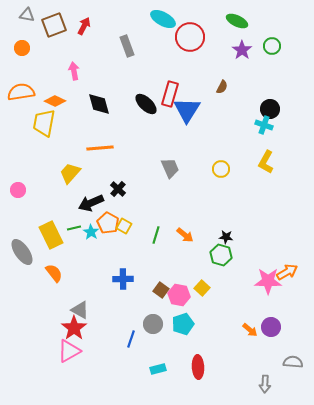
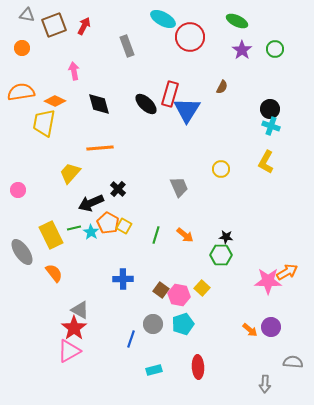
green circle at (272, 46): moved 3 px right, 3 px down
cyan cross at (264, 125): moved 7 px right, 1 px down
gray trapezoid at (170, 168): moved 9 px right, 19 px down
green hexagon at (221, 255): rotated 15 degrees counterclockwise
cyan rectangle at (158, 369): moved 4 px left, 1 px down
